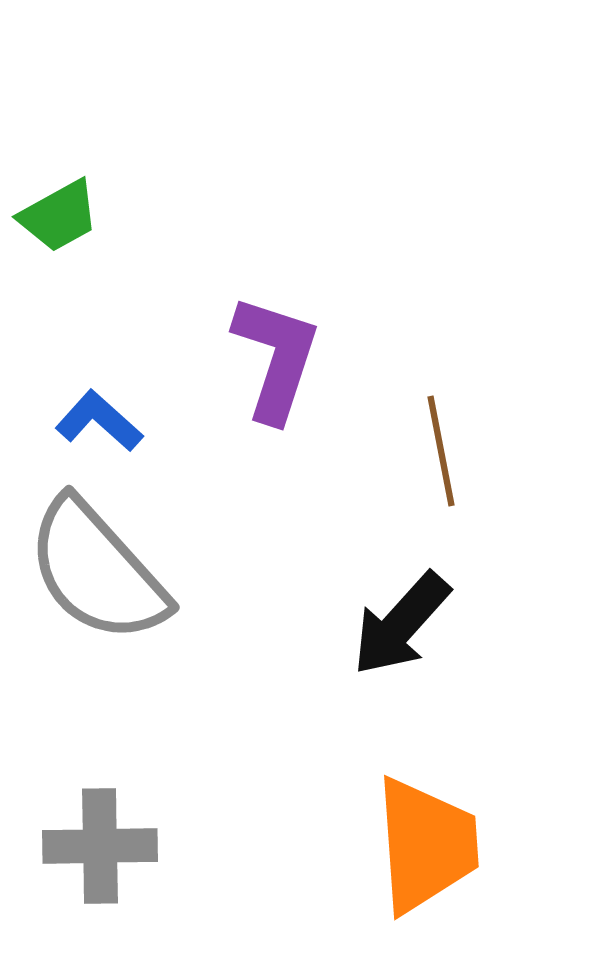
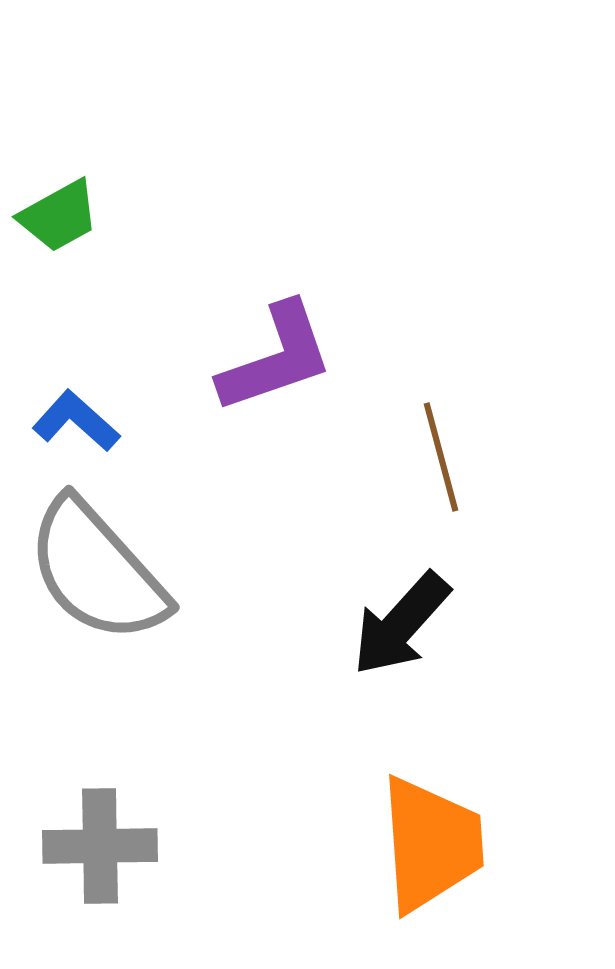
purple L-shape: rotated 53 degrees clockwise
blue L-shape: moved 23 px left
brown line: moved 6 px down; rotated 4 degrees counterclockwise
orange trapezoid: moved 5 px right, 1 px up
